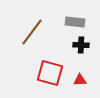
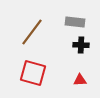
red square: moved 17 px left
